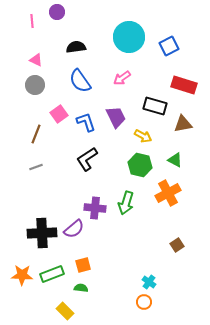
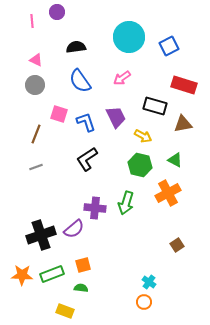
pink square: rotated 36 degrees counterclockwise
black cross: moved 1 px left, 2 px down; rotated 16 degrees counterclockwise
yellow rectangle: rotated 24 degrees counterclockwise
